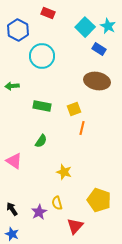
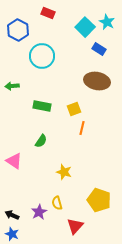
cyan star: moved 1 px left, 4 px up
black arrow: moved 6 px down; rotated 32 degrees counterclockwise
